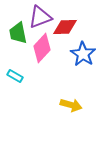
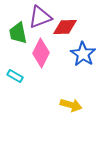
pink diamond: moved 1 px left, 5 px down; rotated 16 degrees counterclockwise
